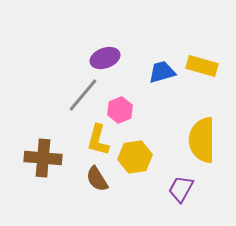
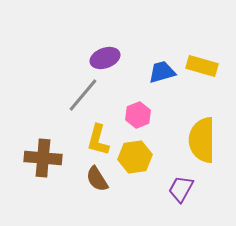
pink hexagon: moved 18 px right, 5 px down
